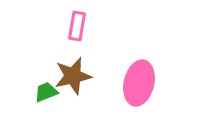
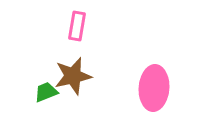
pink ellipse: moved 15 px right, 5 px down; rotated 9 degrees counterclockwise
